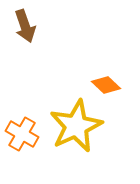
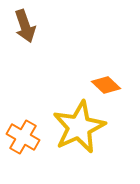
yellow star: moved 3 px right, 1 px down
orange cross: moved 1 px right, 3 px down
